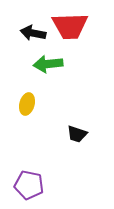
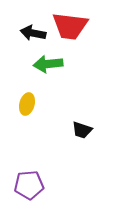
red trapezoid: rotated 9 degrees clockwise
black trapezoid: moved 5 px right, 4 px up
purple pentagon: rotated 16 degrees counterclockwise
